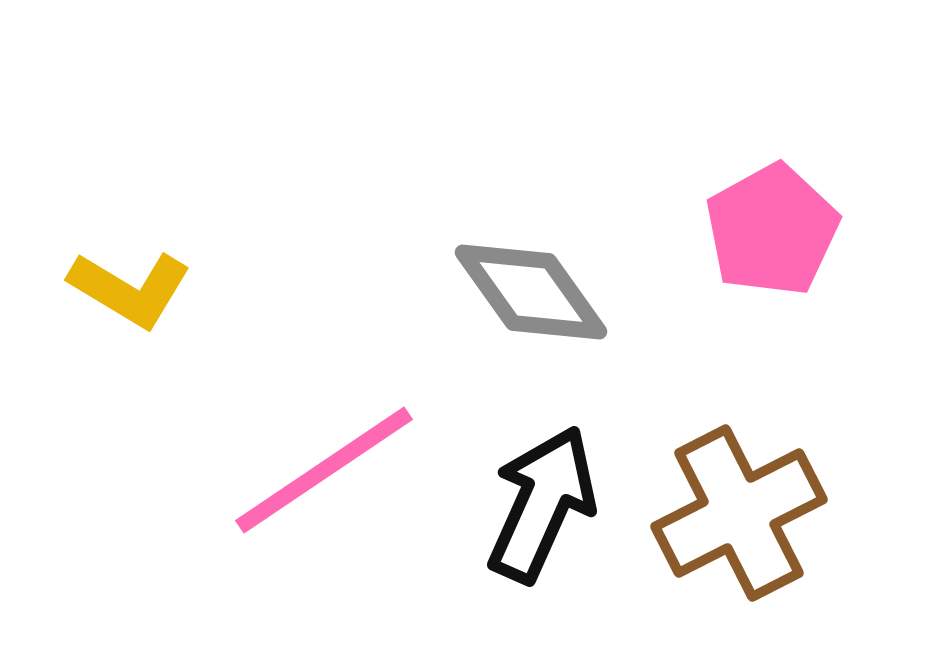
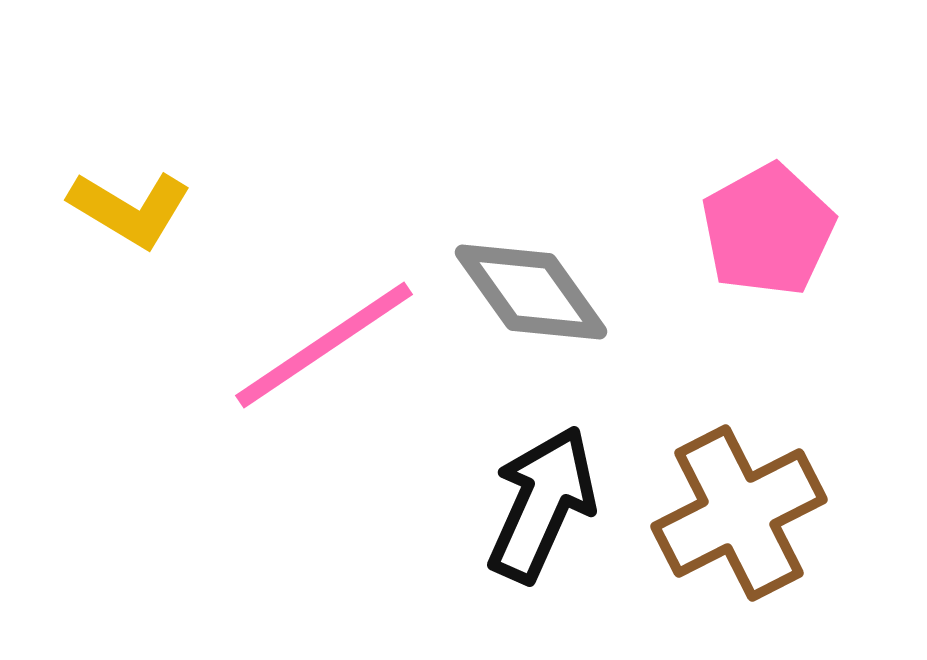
pink pentagon: moved 4 px left
yellow L-shape: moved 80 px up
pink line: moved 125 px up
